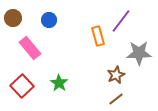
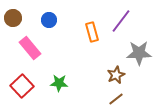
orange rectangle: moved 6 px left, 4 px up
green star: rotated 30 degrees counterclockwise
